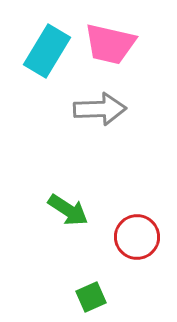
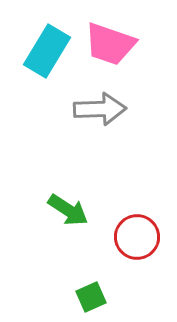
pink trapezoid: rotated 6 degrees clockwise
